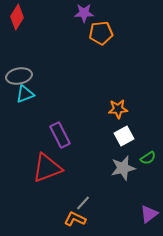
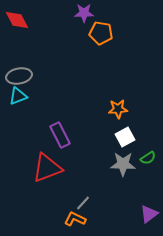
red diamond: moved 3 px down; rotated 60 degrees counterclockwise
orange pentagon: rotated 15 degrees clockwise
cyan triangle: moved 7 px left, 2 px down
white square: moved 1 px right, 1 px down
gray star: moved 4 px up; rotated 15 degrees clockwise
